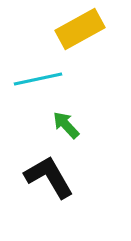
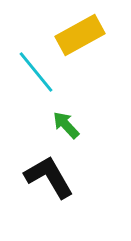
yellow rectangle: moved 6 px down
cyan line: moved 2 px left, 7 px up; rotated 63 degrees clockwise
